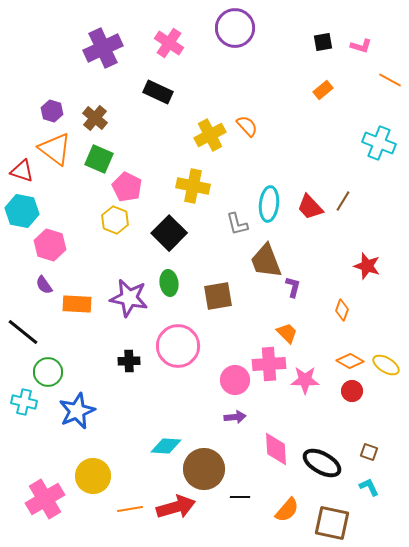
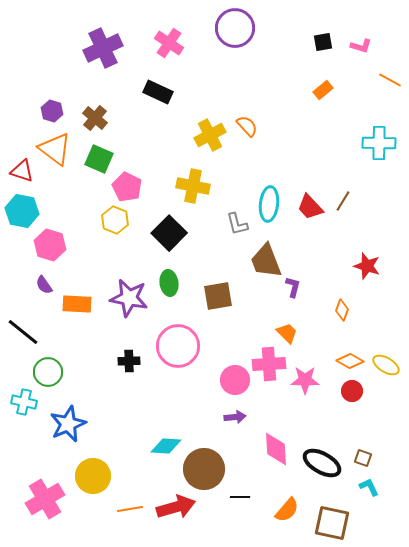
cyan cross at (379, 143): rotated 20 degrees counterclockwise
blue star at (77, 411): moved 9 px left, 13 px down
brown square at (369, 452): moved 6 px left, 6 px down
